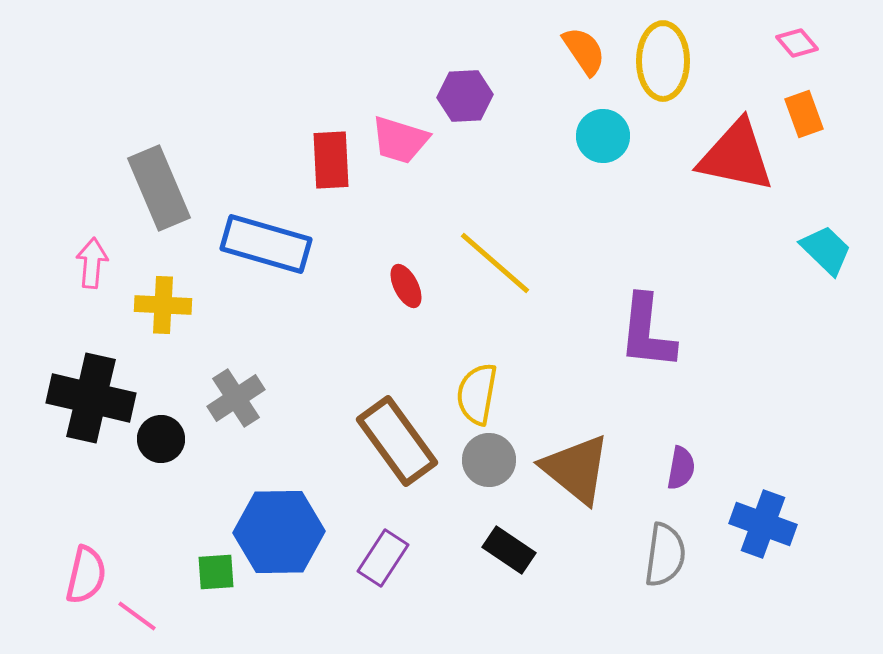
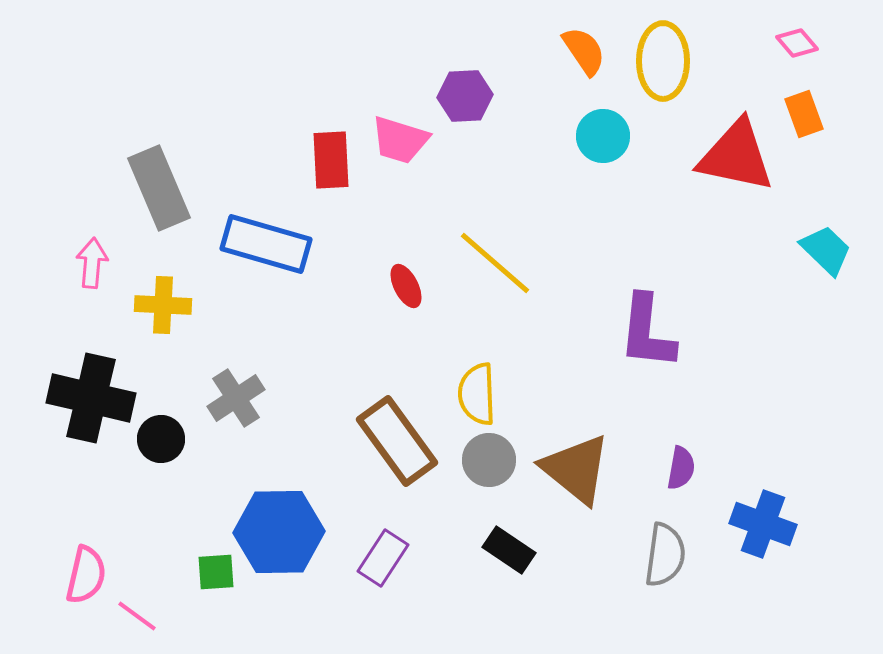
yellow semicircle: rotated 12 degrees counterclockwise
